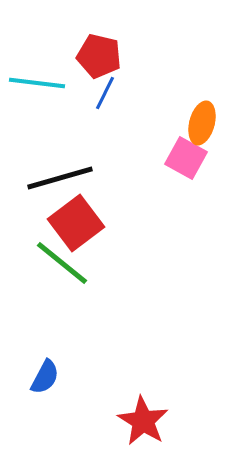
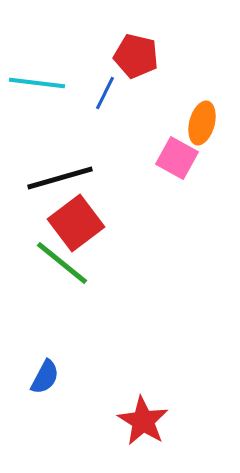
red pentagon: moved 37 px right
pink square: moved 9 px left
